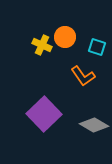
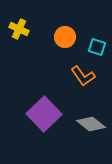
yellow cross: moved 23 px left, 16 px up
gray diamond: moved 3 px left, 1 px up; rotated 8 degrees clockwise
